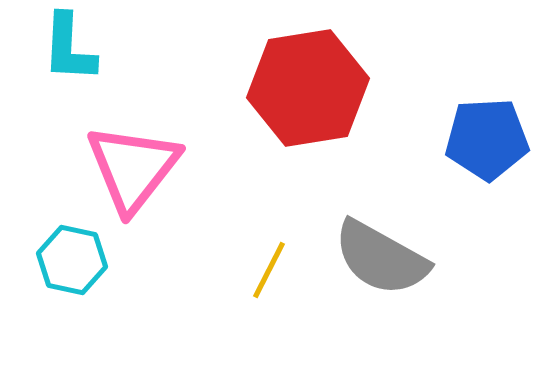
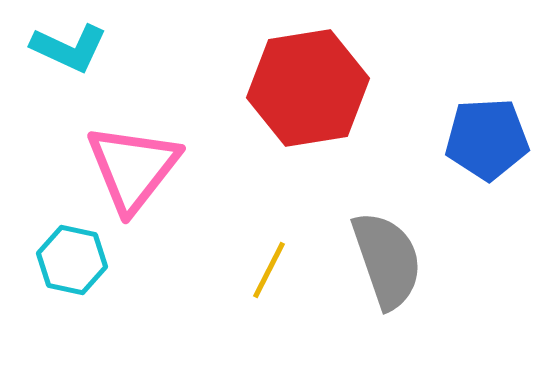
cyan L-shape: rotated 68 degrees counterclockwise
gray semicircle: moved 6 px right, 2 px down; rotated 138 degrees counterclockwise
